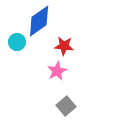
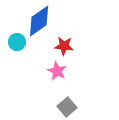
pink star: rotated 18 degrees counterclockwise
gray square: moved 1 px right, 1 px down
